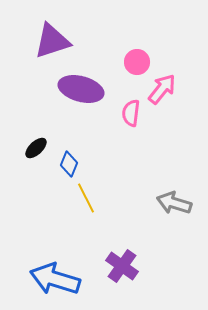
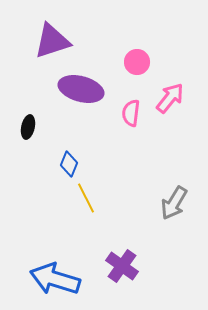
pink arrow: moved 8 px right, 9 px down
black ellipse: moved 8 px left, 21 px up; rotated 35 degrees counterclockwise
gray arrow: rotated 76 degrees counterclockwise
